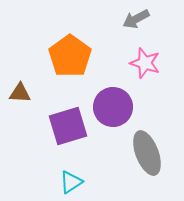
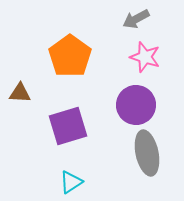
pink star: moved 6 px up
purple circle: moved 23 px right, 2 px up
gray ellipse: rotated 9 degrees clockwise
